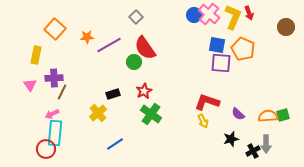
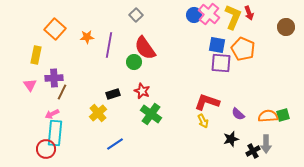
gray square: moved 2 px up
purple line: rotated 50 degrees counterclockwise
red star: moved 2 px left; rotated 21 degrees counterclockwise
